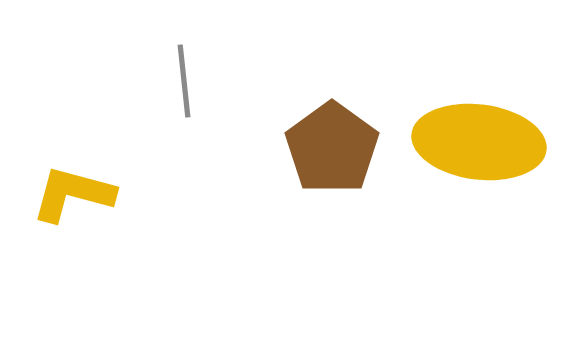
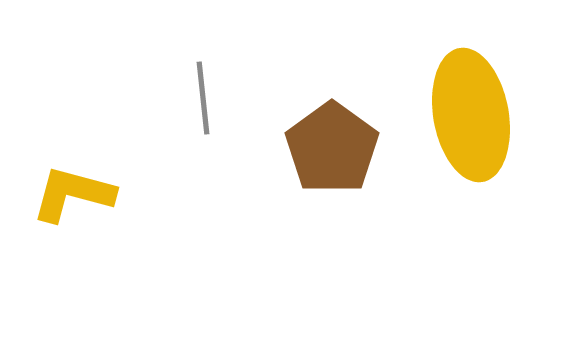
gray line: moved 19 px right, 17 px down
yellow ellipse: moved 8 px left, 27 px up; rotated 73 degrees clockwise
